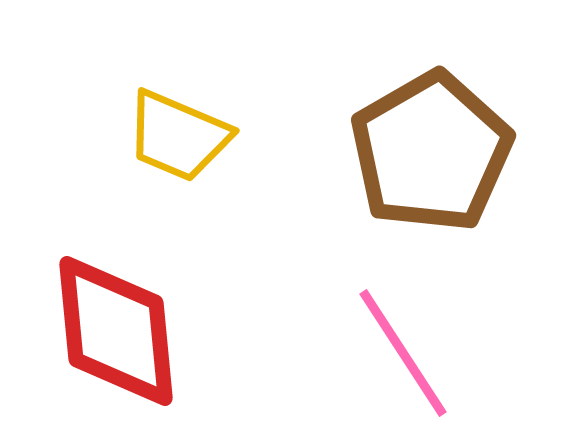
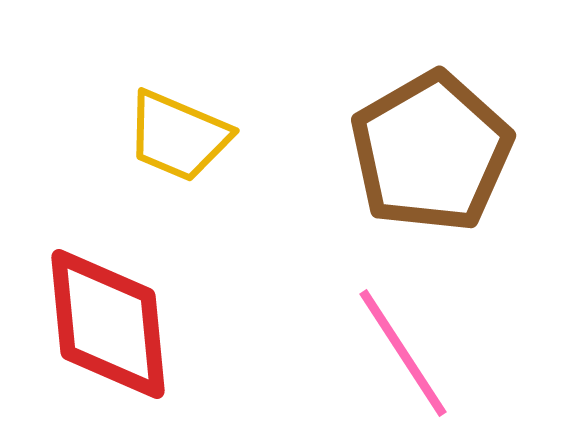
red diamond: moved 8 px left, 7 px up
